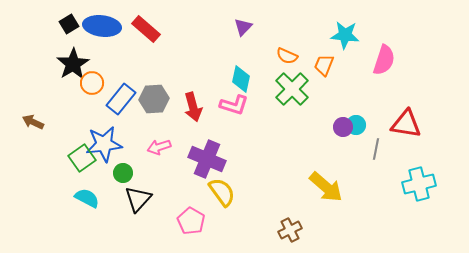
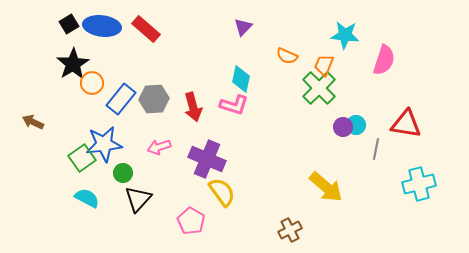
green cross: moved 27 px right, 1 px up
